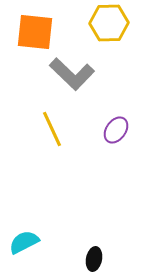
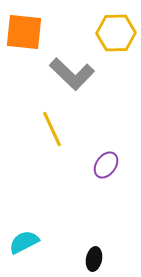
yellow hexagon: moved 7 px right, 10 px down
orange square: moved 11 px left
purple ellipse: moved 10 px left, 35 px down
